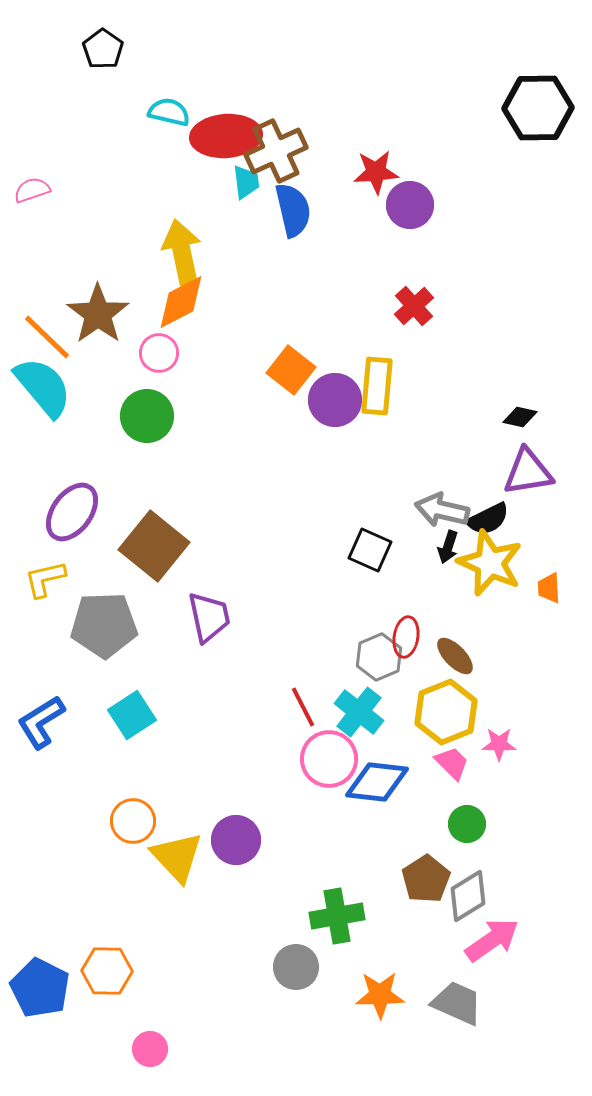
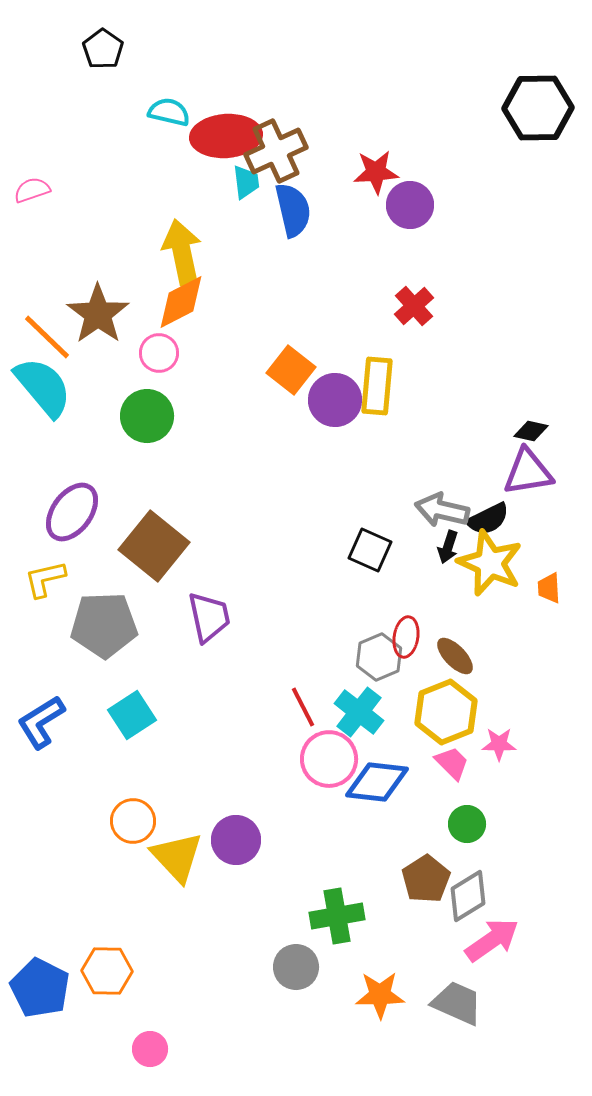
black diamond at (520, 417): moved 11 px right, 14 px down
